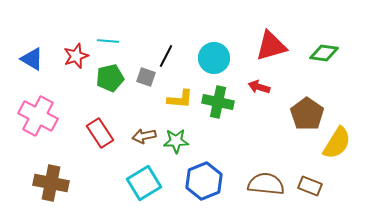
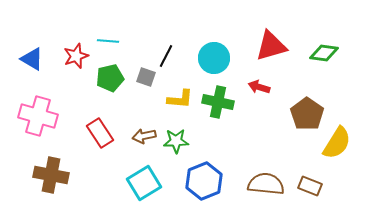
pink cross: rotated 12 degrees counterclockwise
brown cross: moved 8 px up
